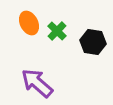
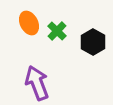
black hexagon: rotated 20 degrees clockwise
purple arrow: rotated 28 degrees clockwise
